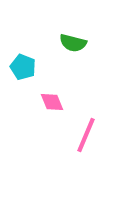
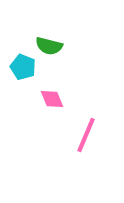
green semicircle: moved 24 px left, 3 px down
pink diamond: moved 3 px up
